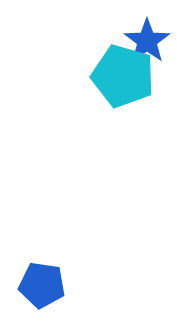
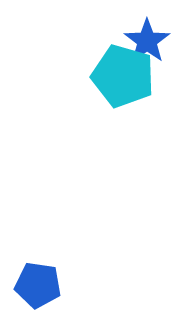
blue pentagon: moved 4 px left
